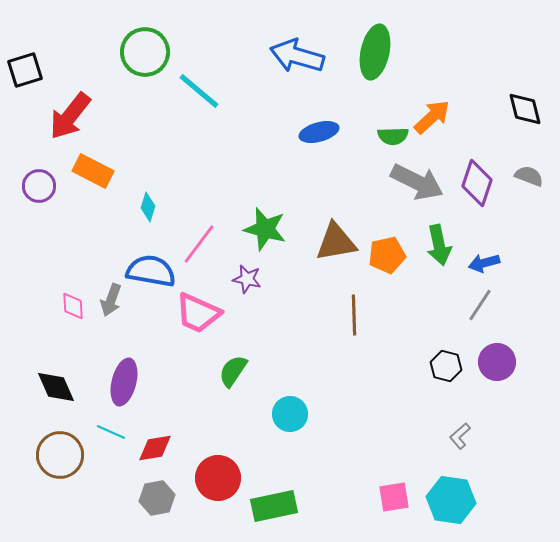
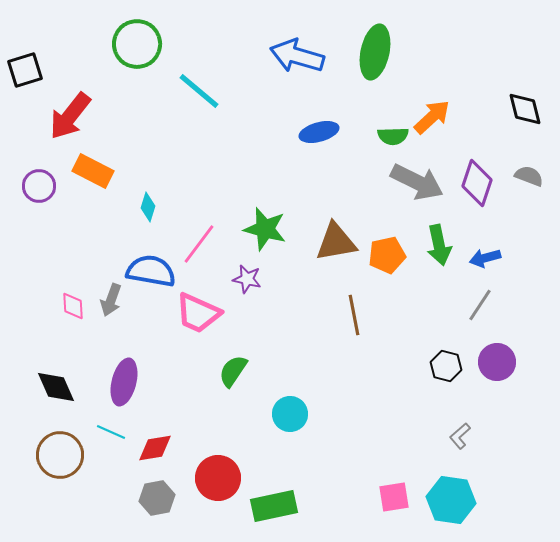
green circle at (145, 52): moved 8 px left, 8 px up
blue arrow at (484, 263): moved 1 px right, 5 px up
brown line at (354, 315): rotated 9 degrees counterclockwise
